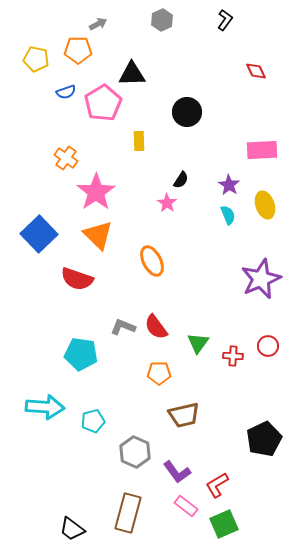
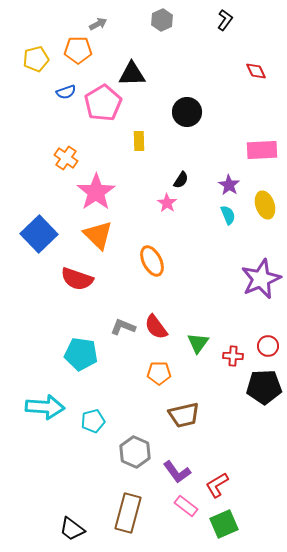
yellow pentagon at (36, 59): rotated 25 degrees counterclockwise
black pentagon at (264, 439): moved 52 px up; rotated 24 degrees clockwise
